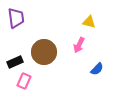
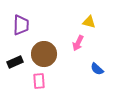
purple trapezoid: moved 5 px right, 7 px down; rotated 10 degrees clockwise
pink arrow: moved 1 px left, 2 px up
brown circle: moved 2 px down
blue semicircle: rotated 88 degrees clockwise
pink rectangle: moved 15 px right; rotated 28 degrees counterclockwise
